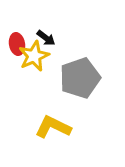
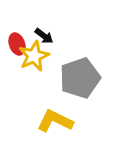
black arrow: moved 2 px left, 2 px up
red ellipse: rotated 10 degrees counterclockwise
yellow L-shape: moved 2 px right, 6 px up
